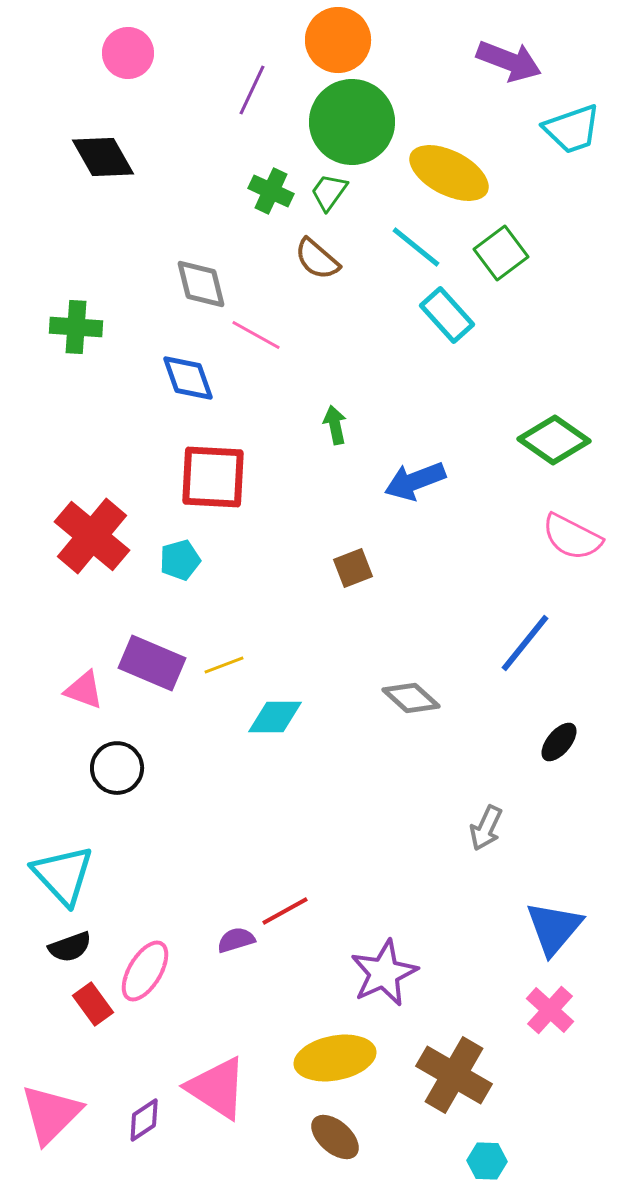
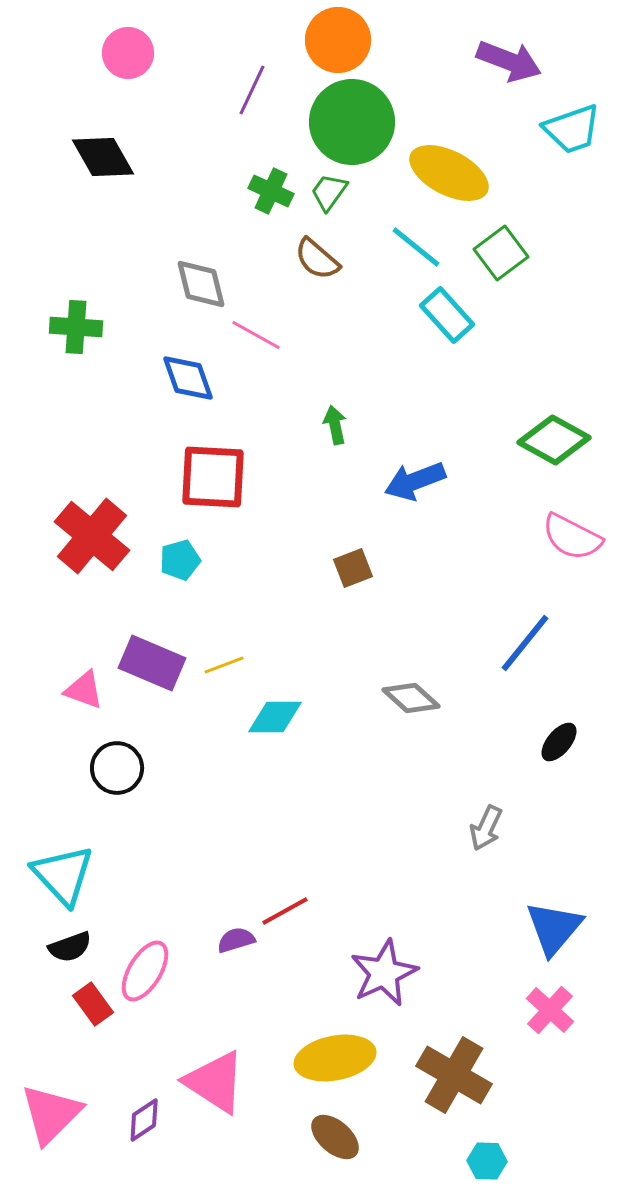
green diamond at (554, 440): rotated 6 degrees counterclockwise
pink triangle at (217, 1088): moved 2 px left, 6 px up
